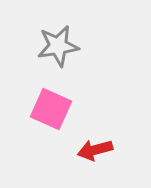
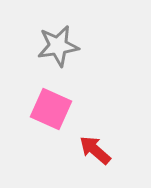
red arrow: rotated 56 degrees clockwise
